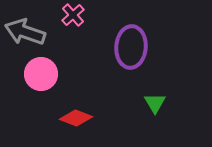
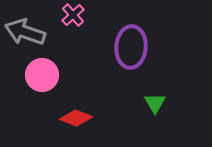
pink circle: moved 1 px right, 1 px down
